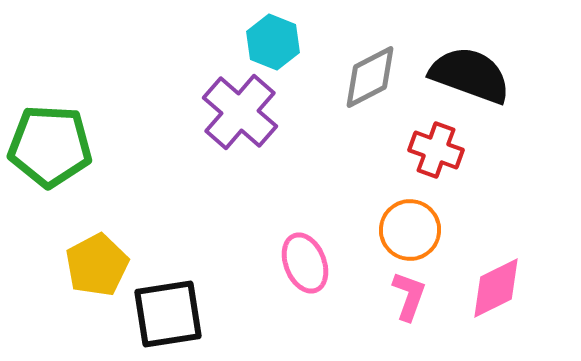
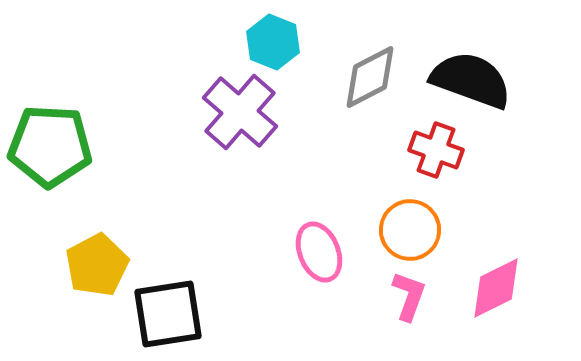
black semicircle: moved 1 px right, 5 px down
pink ellipse: moved 14 px right, 11 px up
